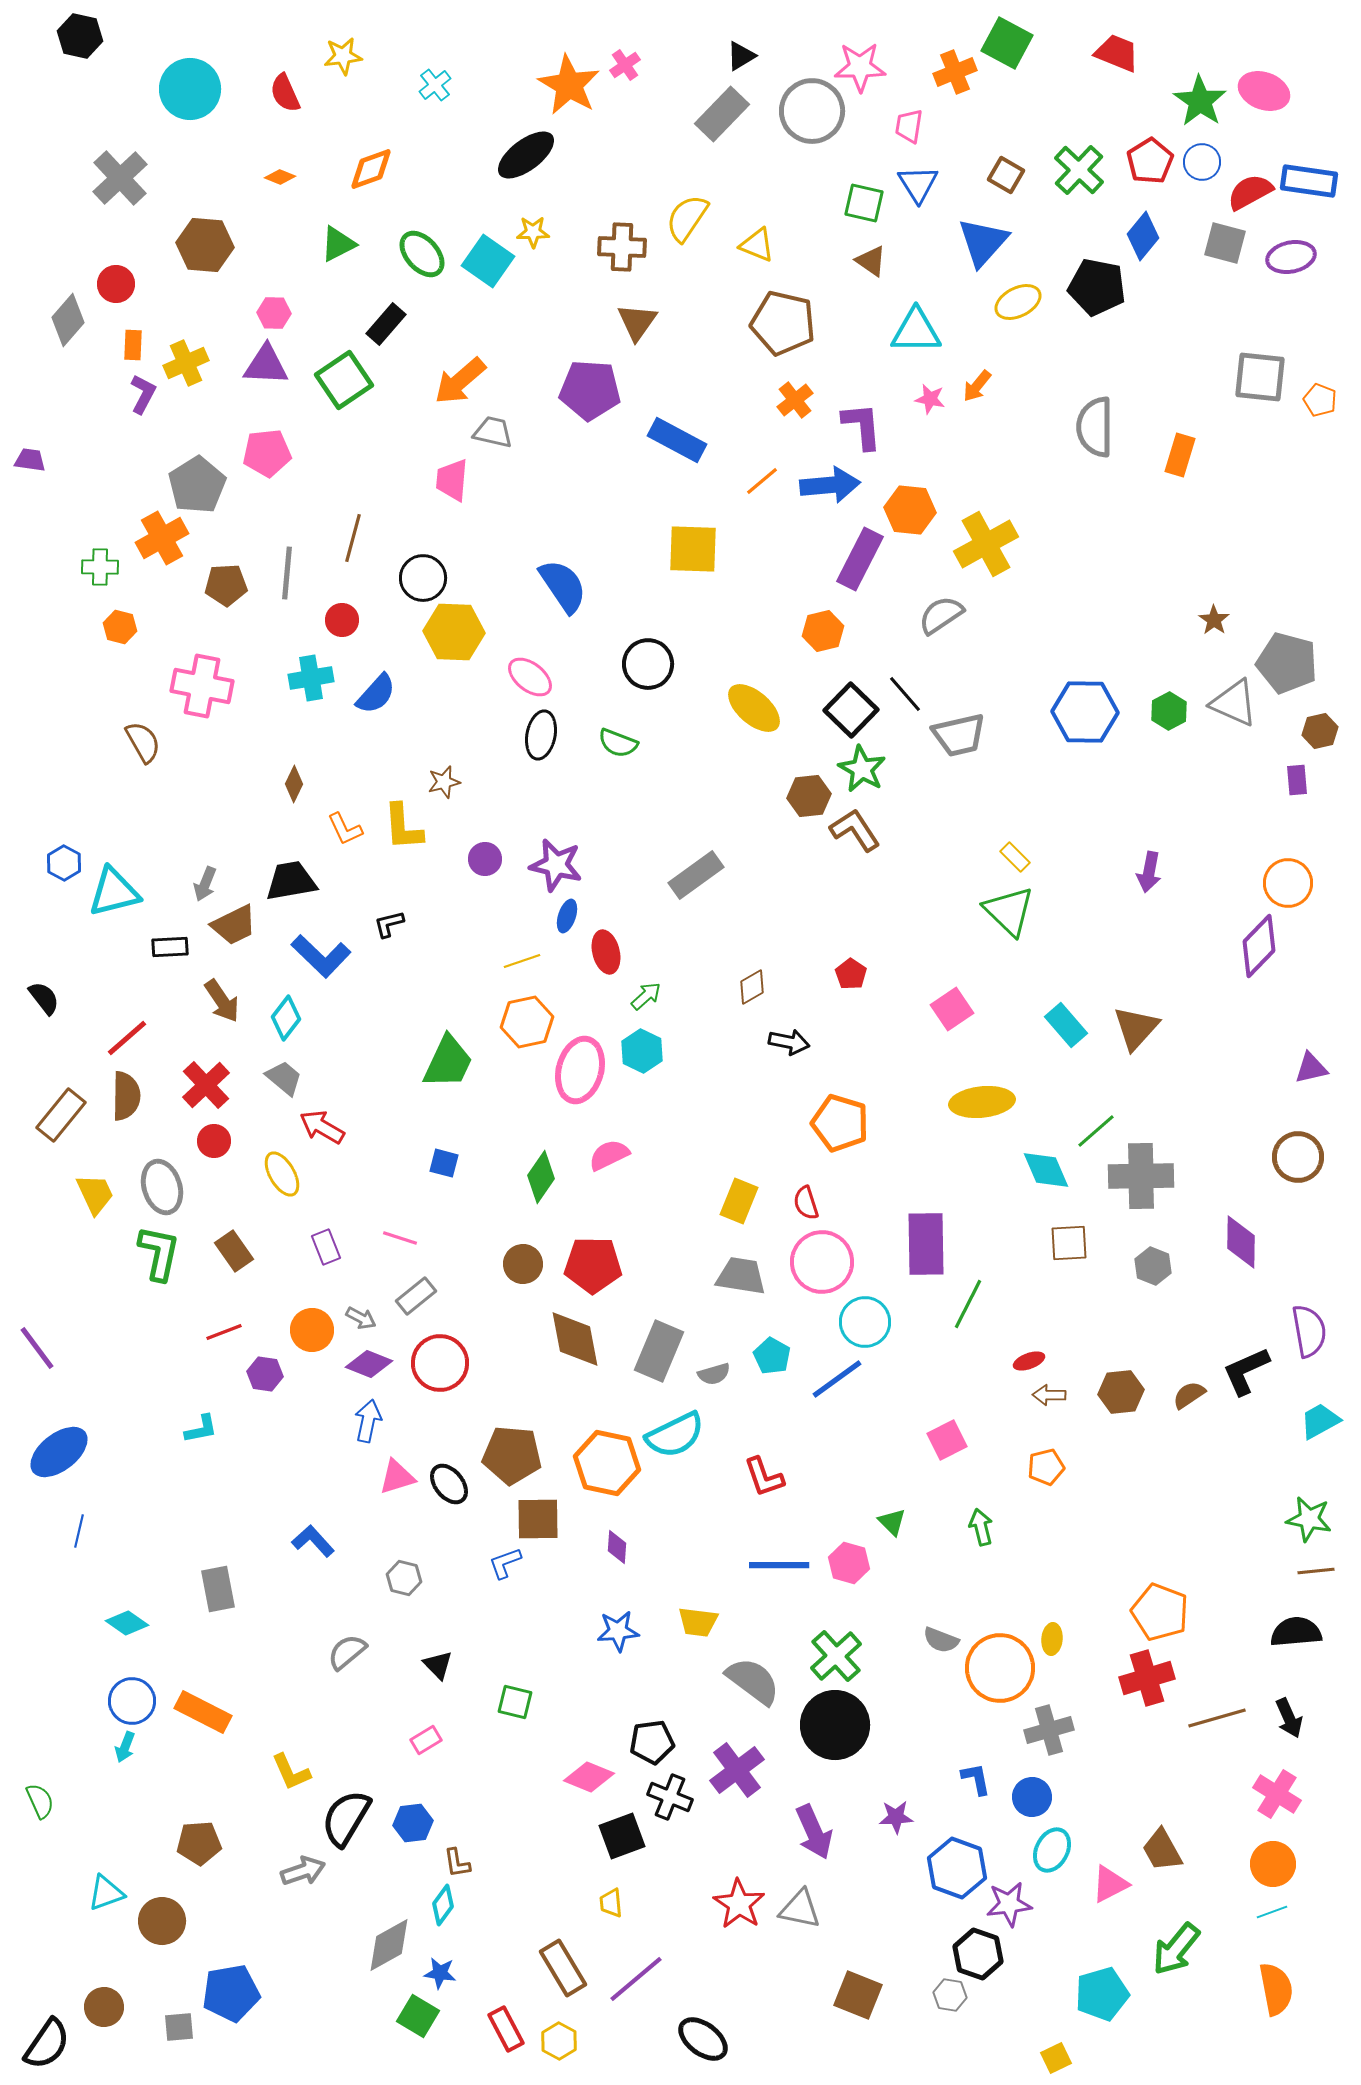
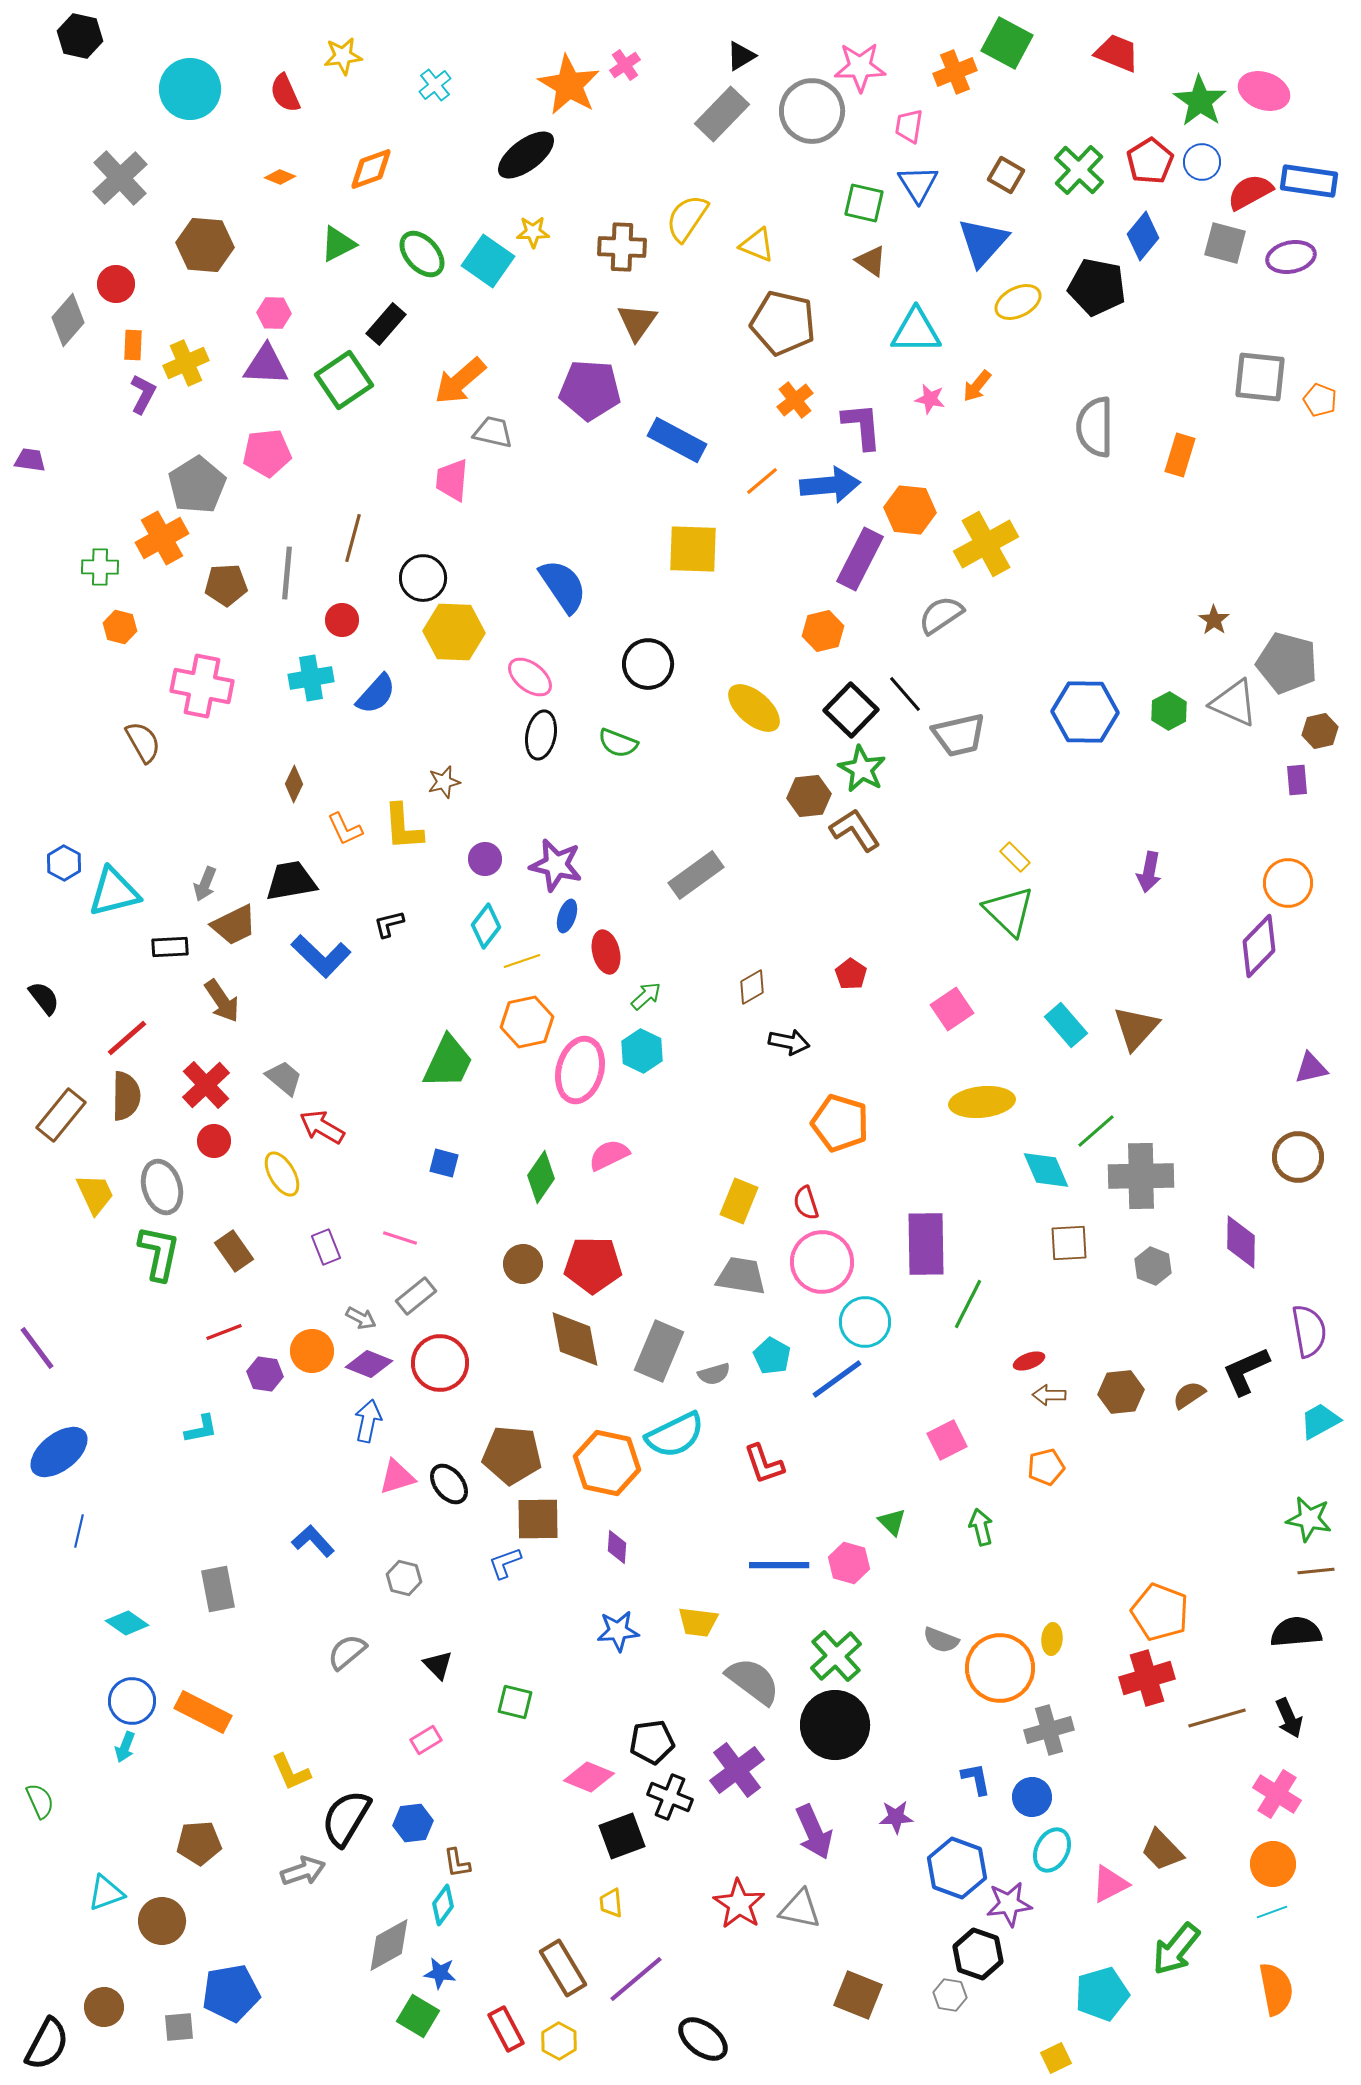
cyan diamond at (286, 1018): moved 200 px right, 92 px up
orange circle at (312, 1330): moved 21 px down
red L-shape at (764, 1477): moved 13 px up
brown trapezoid at (1162, 1850): rotated 15 degrees counterclockwise
black semicircle at (47, 2044): rotated 6 degrees counterclockwise
